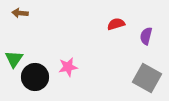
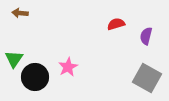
pink star: rotated 18 degrees counterclockwise
